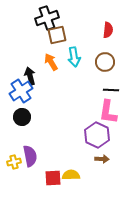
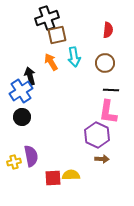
brown circle: moved 1 px down
purple semicircle: moved 1 px right
